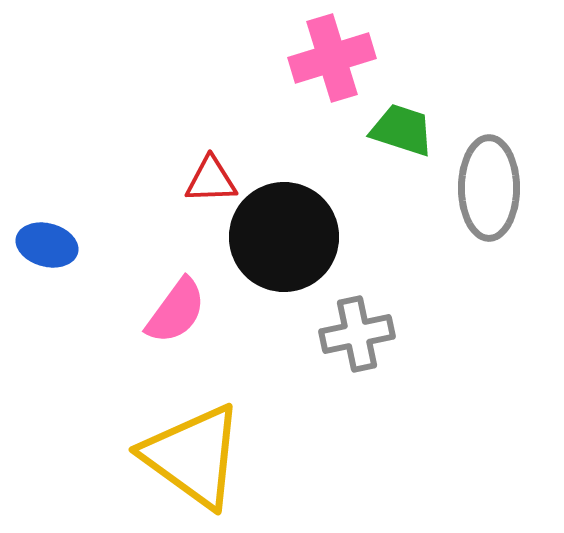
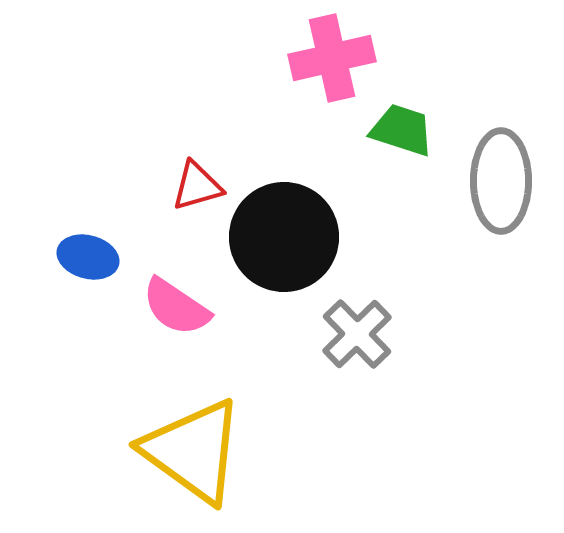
pink cross: rotated 4 degrees clockwise
red triangle: moved 14 px left, 6 px down; rotated 14 degrees counterclockwise
gray ellipse: moved 12 px right, 7 px up
blue ellipse: moved 41 px right, 12 px down
pink semicircle: moved 4 px up; rotated 88 degrees clockwise
gray cross: rotated 32 degrees counterclockwise
yellow triangle: moved 5 px up
